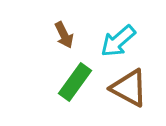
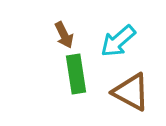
green rectangle: moved 1 px right, 8 px up; rotated 45 degrees counterclockwise
brown triangle: moved 2 px right, 4 px down
